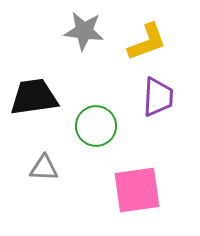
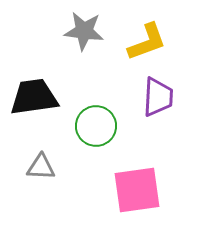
gray triangle: moved 3 px left, 1 px up
